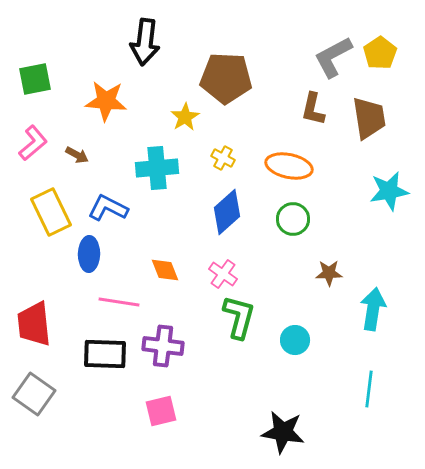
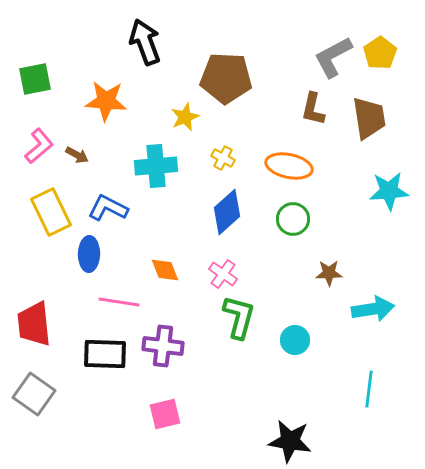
black arrow: rotated 153 degrees clockwise
yellow star: rotated 8 degrees clockwise
pink L-shape: moved 6 px right, 3 px down
cyan cross: moved 1 px left, 2 px up
cyan star: rotated 6 degrees clockwise
cyan arrow: rotated 72 degrees clockwise
pink square: moved 4 px right, 3 px down
black star: moved 7 px right, 9 px down
